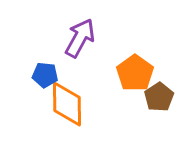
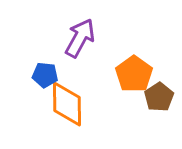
orange pentagon: moved 1 px left, 1 px down
